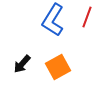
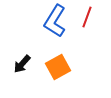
blue L-shape: moved 2 px right, 1 px down
